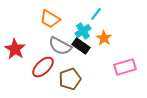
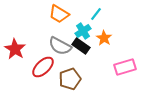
orange trapezoid: moved 9 px right, 5 px up
